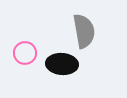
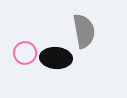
black ellipse: moved 6 px left, 6 px up
